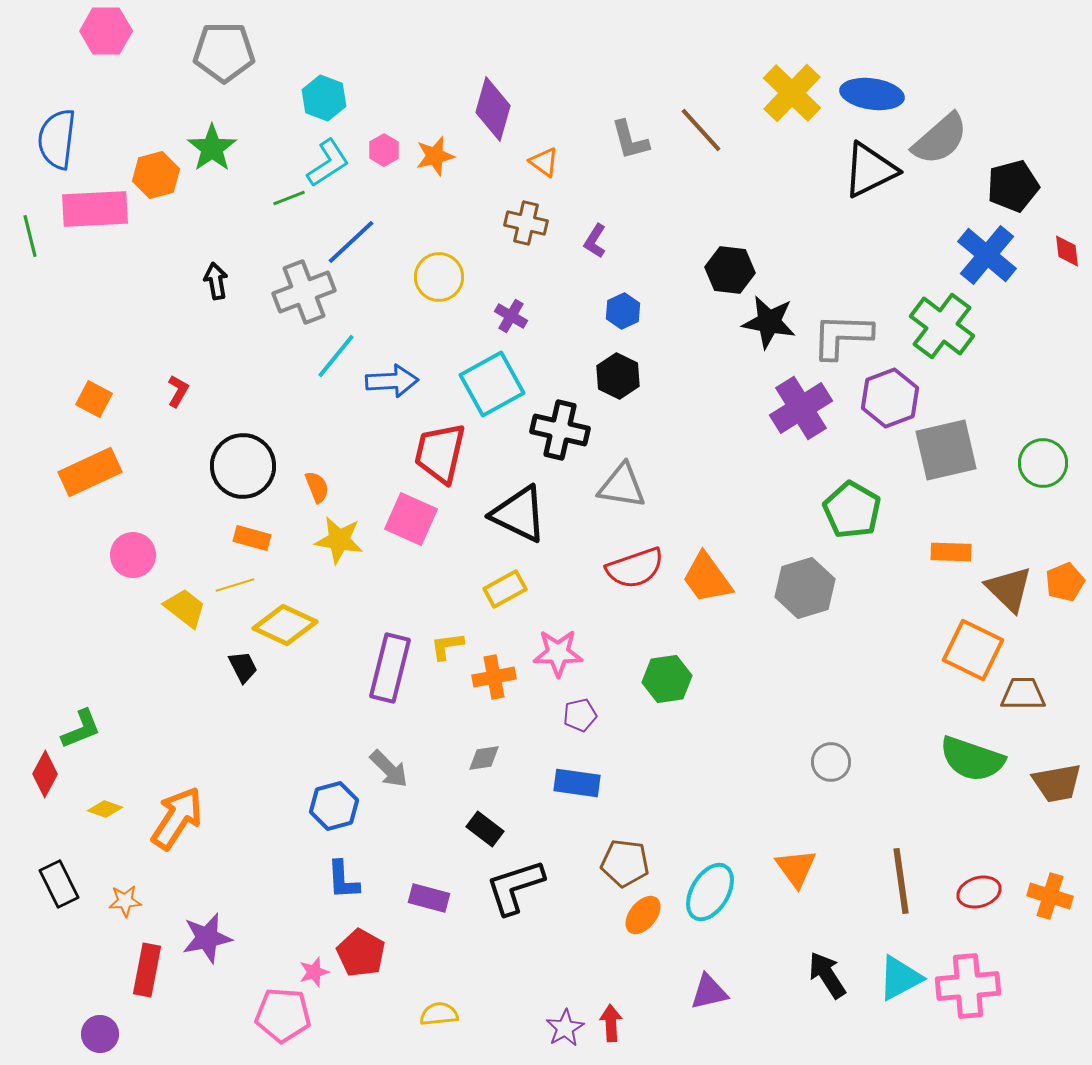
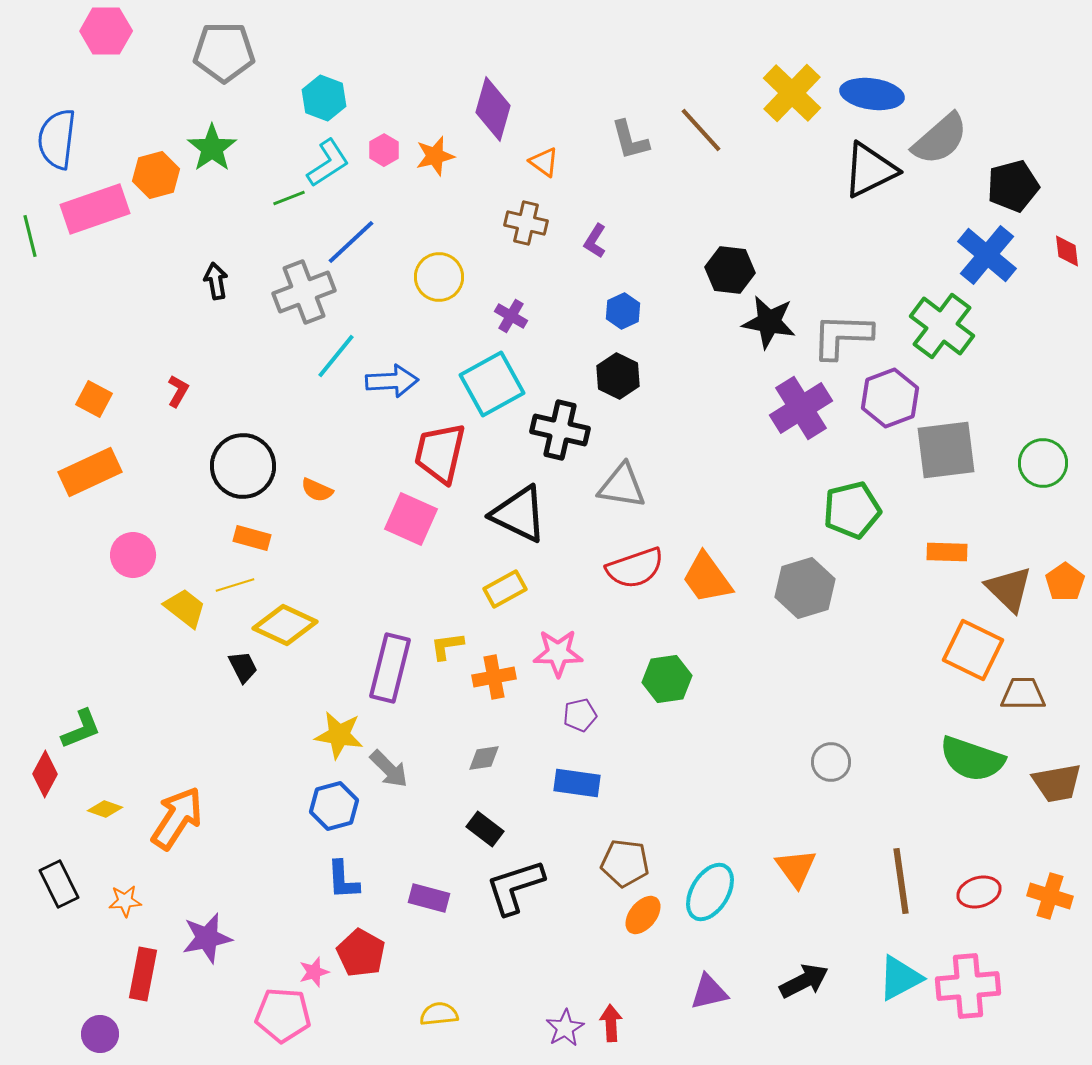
pink rectangle at (95, 209): rotated 16 degrees counterclockwise
gray square at (946, 450): rotated 6 degrees clockwise
orange semicircle at (317, 487): moved 3 px down; rotated 136 degrees clockwise
green pentagon at (852, 510): rotated 28 degrees clockwise
yellow star at (339, 540): moved 195 px down
orange rectangle at (951, 552): moved 4 px left
orange pentagon at (1065, 582): rotated 12 degrees counterclockwise
red rectangle at (147, 970): moved 4 px left, 4 px down
black arrow at (827, 975): moved 23 px left, 6 px down; rotated 96 degrees clockwise
